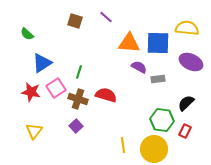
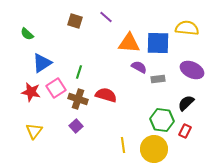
purple ellipse: moved 1 px right, 8 px down
